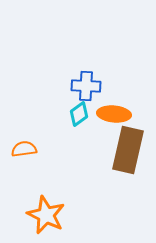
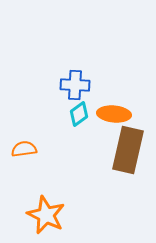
blue cross: moved 11 px left, 1 px up
